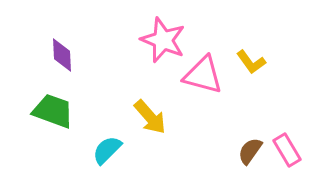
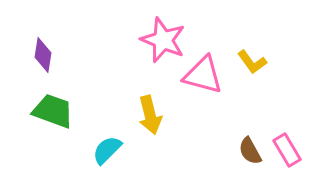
purple diamond: moved 19 px left; rotated 12 degrees clockwise
yellow L-shape: moved 1 px right
yellow arrow: moved 2 px up; rotated 27 degrees clockwise
brown semicircle: rotated 64 degrees counterclockwise
